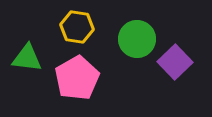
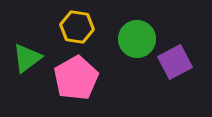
green triangle: rotated 44 degrees counterclockwise
purple square: rotated 16 degrees clockwise
pink pentagon: moved 1 px left
